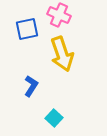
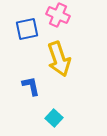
pink cross: moved 1 px left
yellow arrow: moved 3 px left, 5 px down
blue L-shape: rotated 45 degrees counterclockwise
